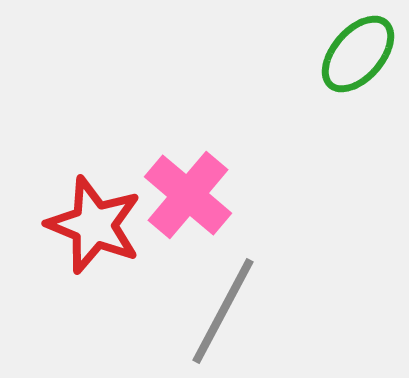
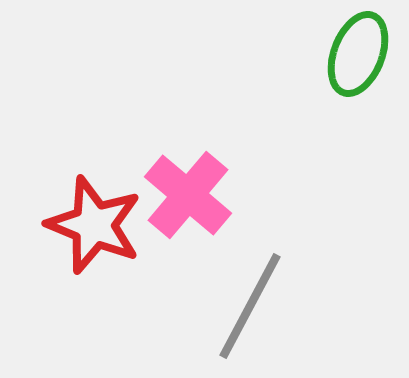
green ellipse: rotated 20 degrees counterclockwise
gray line: moved 27 px right, 5 px up
